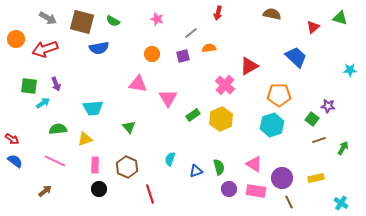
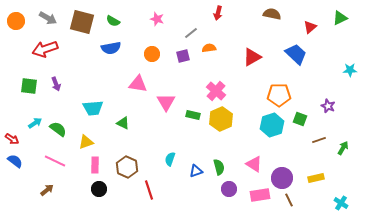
green triangle at (340, 18): rotated 42 degrees counterclockwise
red triangle at (313, 27): moved 3 px left
orange circle at (16, 39): moved 18 px up
blue semicircle at (99, 48): moved 12 px right
blue trapezoid at (296, 57): moved 3 px up
red triangle at (249, 66): moved 3 px right, 9 px up
pink cross at (225, 85): moved 9 px left, 6 px down
pink triangle at (168, 98): moved 2 px left, 4 px down
cyan arrow at (43, 103): moved 8 px left, 20 px down
purple star at (328, 106): rotated 16 degrees clockwise
green rectangle at (193, 115): rotated 48 degrees clockwise
green square at (312, 119): moved 12 px left; rotated 16 degrees counterclockwise
green triangle at (129, 127): moved 6 px left, 4 px up; rotated 24 degrees counterclockwise
green semicircle at (58, 129): rotated 42 degrees clockwise
yellow triangle at (85, 139): moved 1 px right, 3 px down
brown arrow at (45, 191): moved 2 px right, 1 px up
pink rectangle at (256, 191): moved 4 px right, 4 px down; rotated 18 degrees counterclockwise
red line at (150, 194): moved 1 px left, 4 px up
brown line at (289, 202): moved 2 px up
